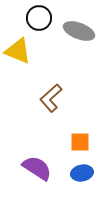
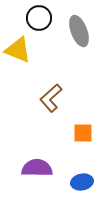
gray ellipse: rotated 48 degrees clockwise
yellow triangle: moved 1 px up
orange square: moved 3 px right, 9 px up
purple semicircle: rotated 32 degrees counterclockwise
blue ellipse: moved 9 px down
